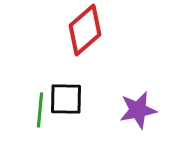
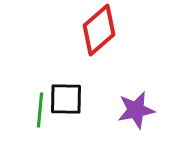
red diamond: moved 14 px right
purple star: moved 2 px left
